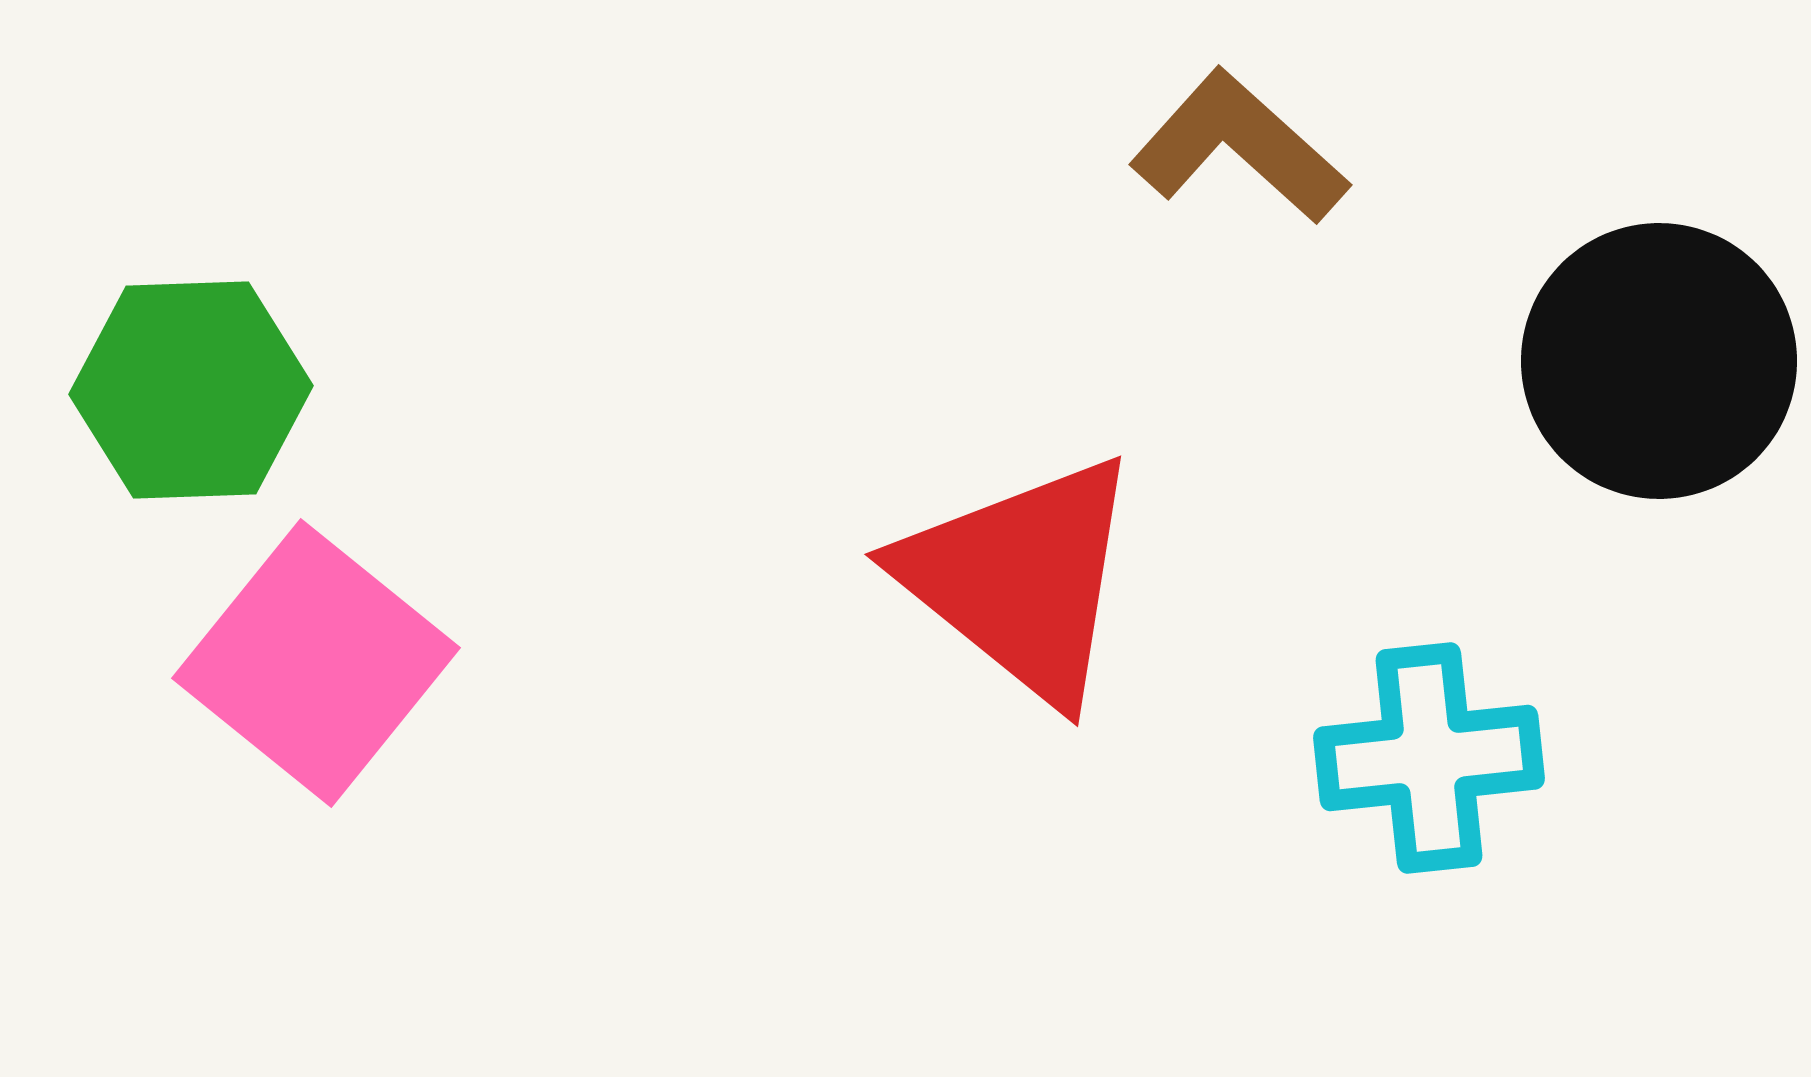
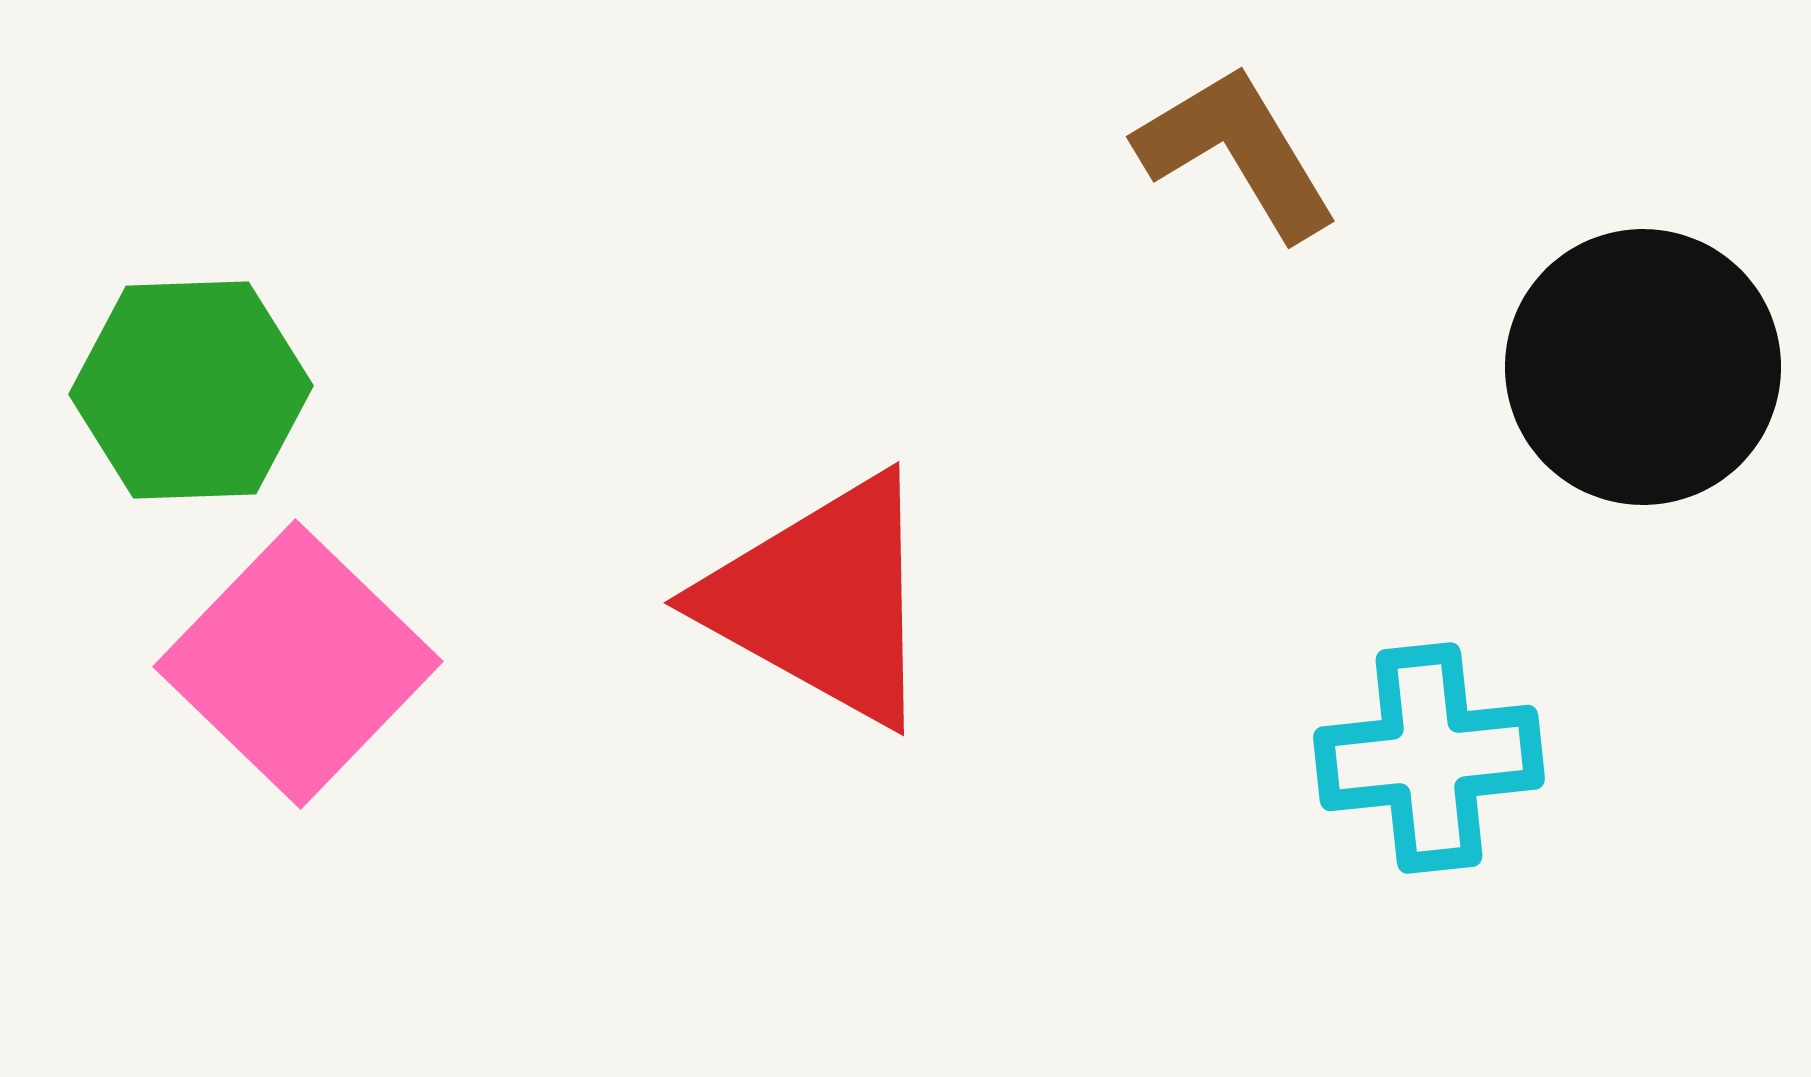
brown L-shape: moved 2 px left, 5 px down; rotated 17 degrees clockwise
black circle: moved 16 px left, 6 px down
red triangle: moved 199 px left, 21 px down; rotated 10 degrees counterclockwise
pink square: moved 18 px left, 1 px down; rotated 5 degrees clockwise
